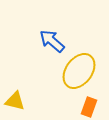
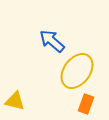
yellow ellipse: moved 2 px left
orange rectangle: moved 3 px left, 3 px up
